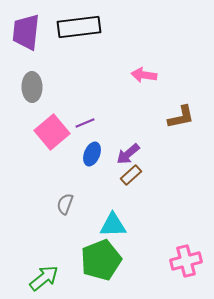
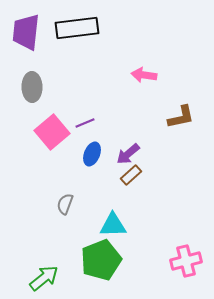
black rectangle: moved 2 px left, 1 px down
